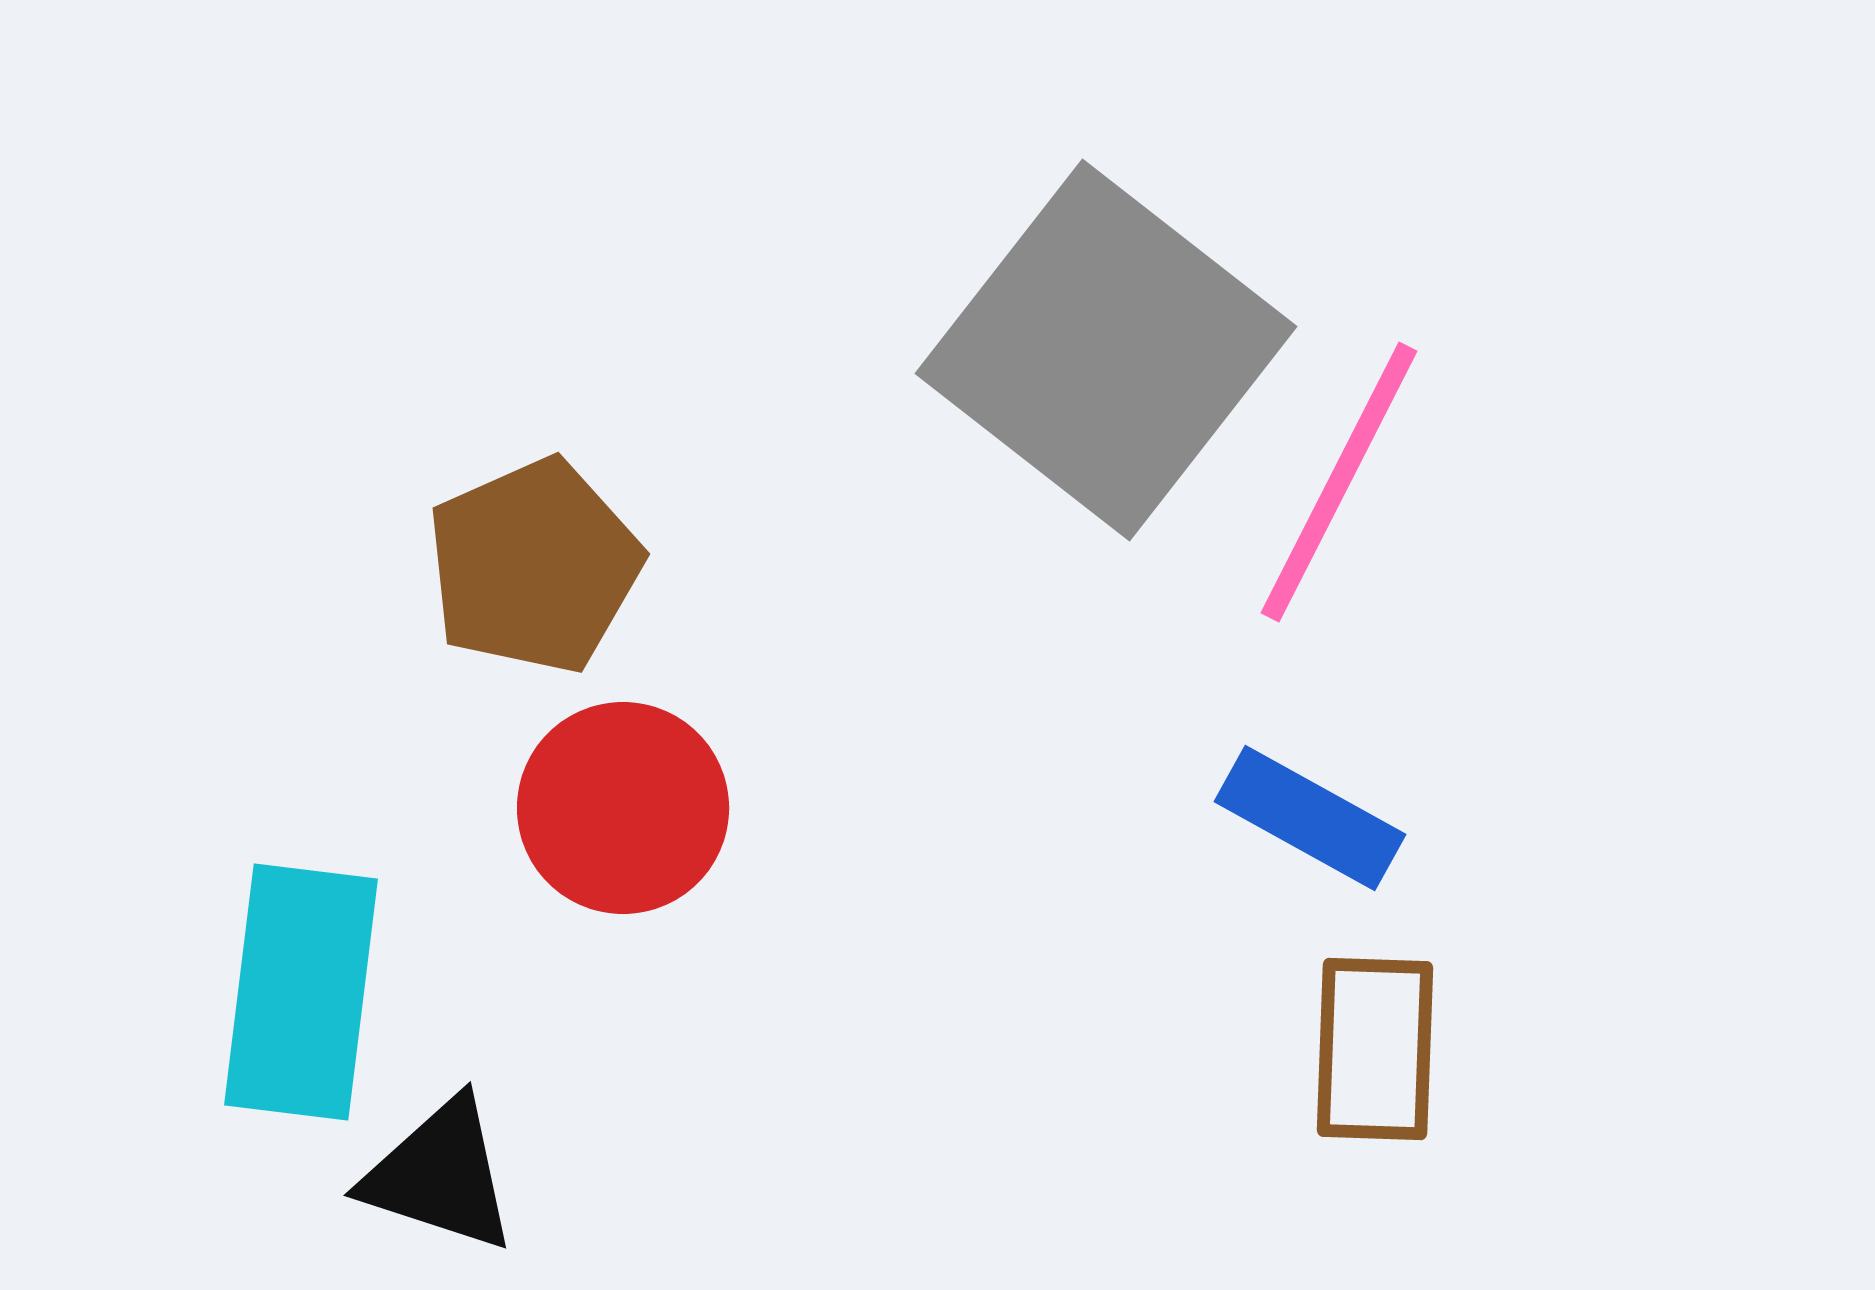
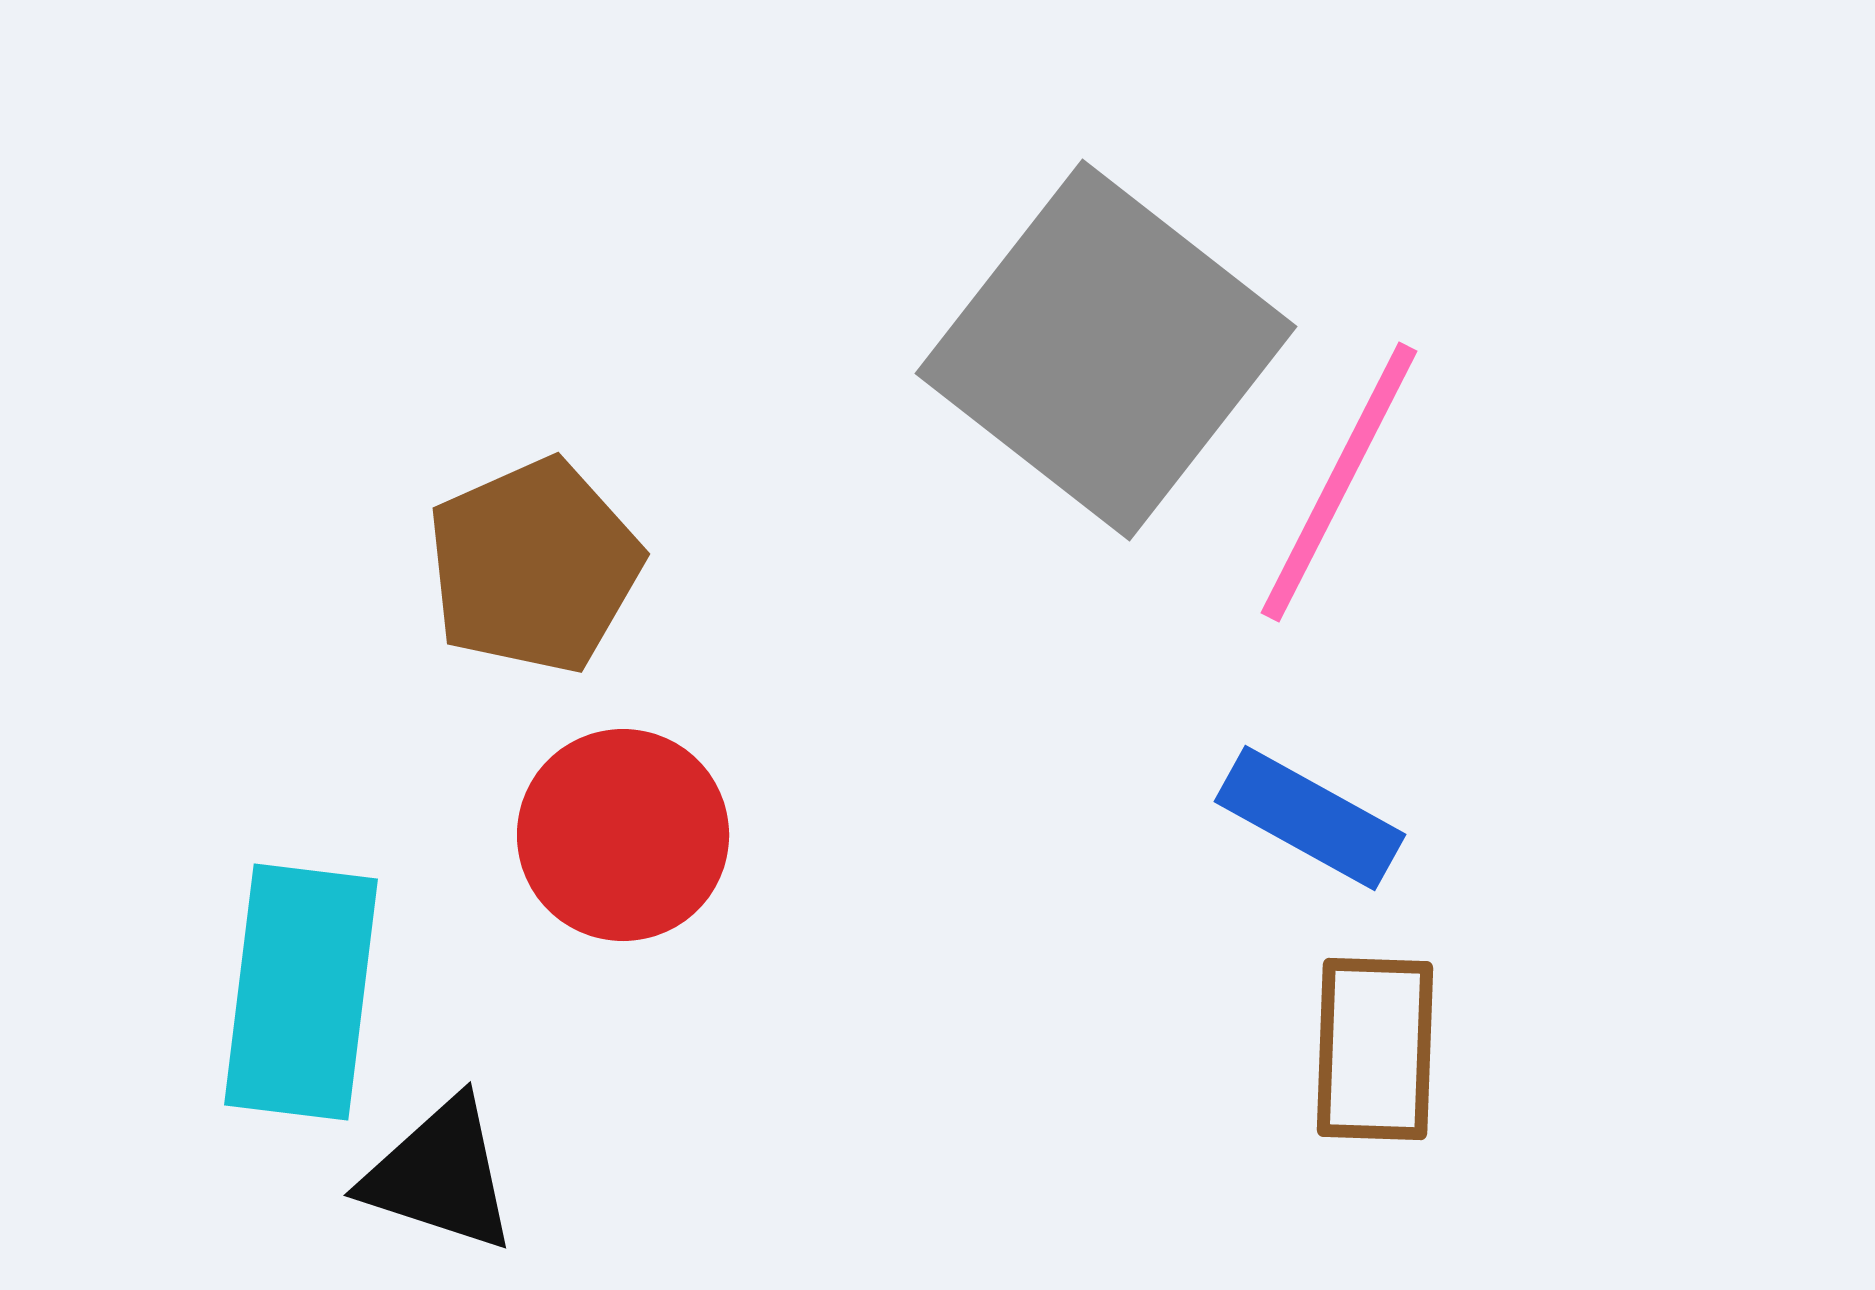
red circle: moved 27 px down
